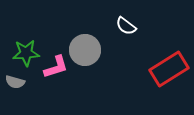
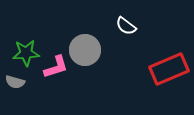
red rectangle: rotated 9 degrees clockwise
